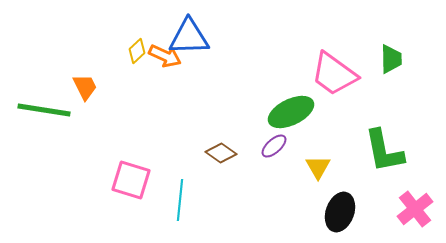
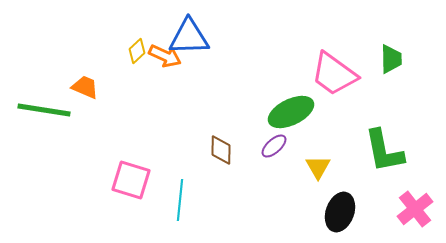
orange trapezoid: rotated 40 degrees counterclockwise
brown diamond: moved 3 px up; rotated 56 degrees clockwise
